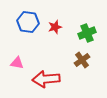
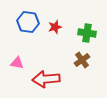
green cross: rotated 30 degrees clockwise
